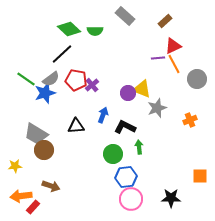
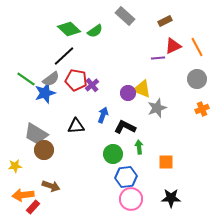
brown rectangle: rotated 16 degrees clockwise
green semicircle: rotated 35 degrees counterclockwise
black line: moved 2 px right, 2 px down
orange line: moved 23 px right, 17 px up
orange cross: moved 12 px right, 11 px up
orange square: moved 34 px left, 14 px up
orange arrow: moved 2 px right, 1 px up
